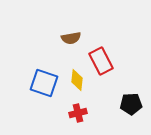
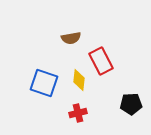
yellow diamond: moved 2 px right
